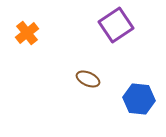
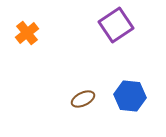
brown ellipse: moved 5 px left, 20 px down; rotated 50 degrees counterclockwise
blue hexagon: moved 9 px left, 3 px up
